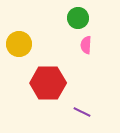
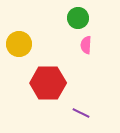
purple line: moved 1 px left, 1 px down
